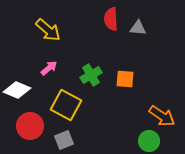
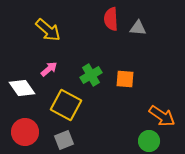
pink arrow: moved 1 px down
white diamond: moved 5 px right, 2 px up; rotated 32 degrees clockwise
red circle: moved 5 px left, 6 px down
